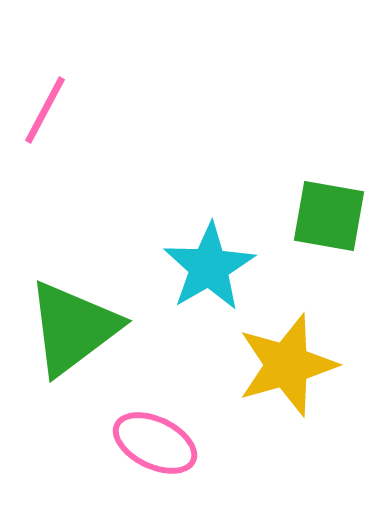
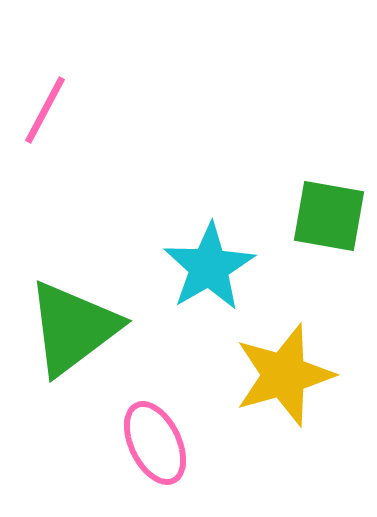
yellow star: moved 3 px left, 10 px down
pink ellipse: rotated 38 degrees clockwise
